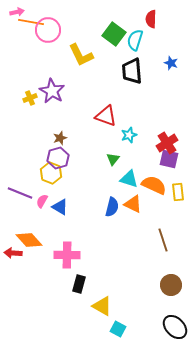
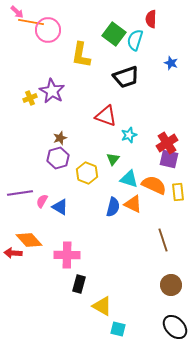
pink arrow: rotated 56 degrees clockwise
yellow L-shape: rotated 36 degrees clockwise
black trapezoid: moved 6 px left, 6 px down; rotated 104 degrees counterclockwise
yellow hexagon: moved 36 px right
purple line: rotated 30 degrees counterclockwise
blue semicircle: moved 1 px right
cyan square: rotated 14 degrees counterclockwise
